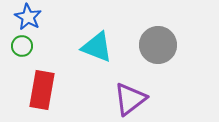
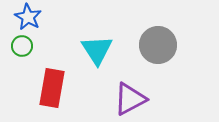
cyan triangle: moved 3 px down; rotated 36 degrees clockwise
red rectangle: moved 10 px right, 2 px up
purple triangle: rotated 9 degrees clockwise
